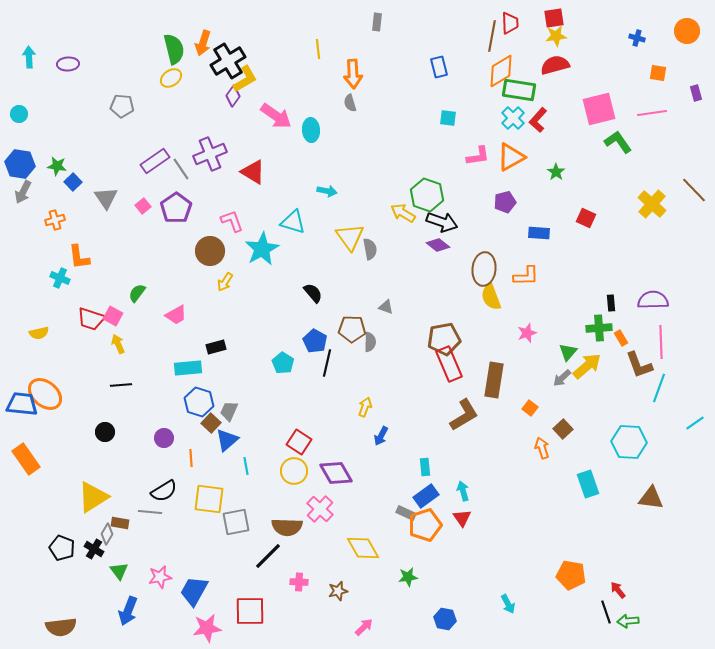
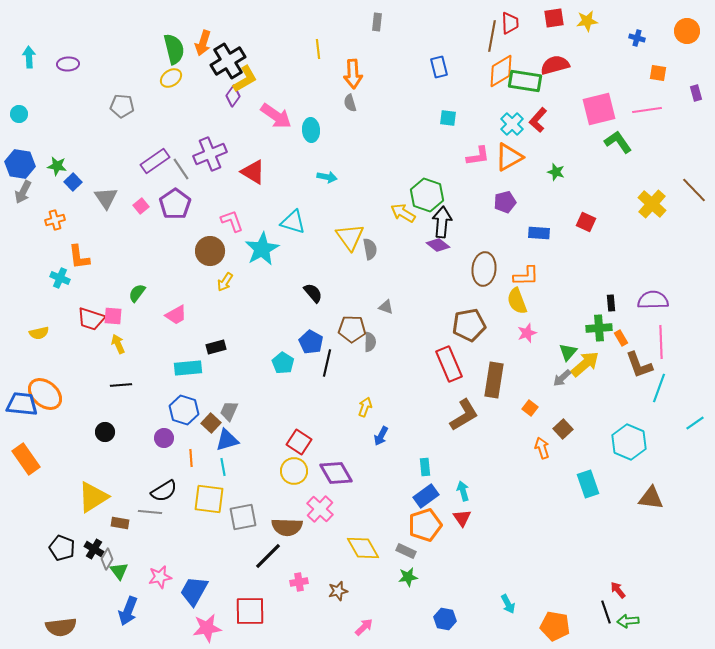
yellow star at (556, 36): moved 31 px right, 15 px up
green rectangle at (519, 90): moved 6 px right, 9 px up
pink line at (652, 113): moved 5 px left, 3 px up
cyan cross at (513, 118): moved 1 px left, 6 px down
orange triangle at (511, 157): moved 2 px left
green star at (556, 172): rotated 18 degrees counterclockwise
cyan arrow at (327, 191): moved 14 px up
pink square at (143, 206): moved 2 px left
purple pentagon at (176, 208): moved 1 px left, 4 px up
red square at (586, 218): moved 4 px down
black arrow at (442, 222): rotated 104 degrees counterclockwise
yellow semicircle at (491, 297): moved 26 px right, 4 px down
pink square at (113, 316): rotated 24 degrees counterclockwise
brown pentagon at (444, 339): moved 25 px right, 14 px up
blue pentagon at (315, 341): moved 4 px left, 1 px down
yellow arrow at (587, 366): moved 2 px left, 2 px up
blue hexagon at (199, 402): moved 15 px left, 8 px down
blue triangle at (227, 440): rotated 25 degrees clockwise
cyan hexagon at (629, 442): rotated 20 degrees clockwise
cyan line at (246, 466): moved 23 px left, 1 px down
gray rectangle at (406, 513): moved 38 px down
gray square at (236, 522): moved 7 px right, 5 px up
gray diamond at (107, 534): moved 25 px down
orange pentagon at (571, 575): moved 16 px left, 51 px down
pink cross at (299, 582): rotated 12 degrees counterclockwise
